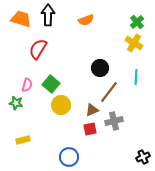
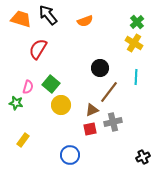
black arrow: rotated 40 degrees counterclockwise
orange semicircle: moved 1 px left, 1 px down
pink semicircle: moved 1 px right, 2 px down
gray cross: moved 1 px left, 1 px down
yellow rectangle: rotated 40 degrees counterclockwise
blue circle: moved 1 px right, 2 px up
